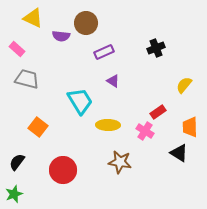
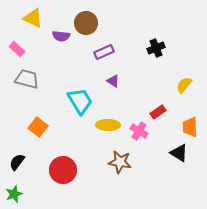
pink cross: moved 6 px left
